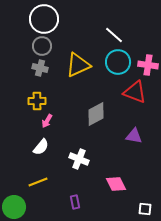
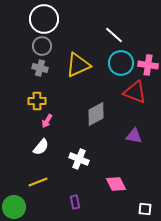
cyan circle: moved 3 px right, 1 px down
